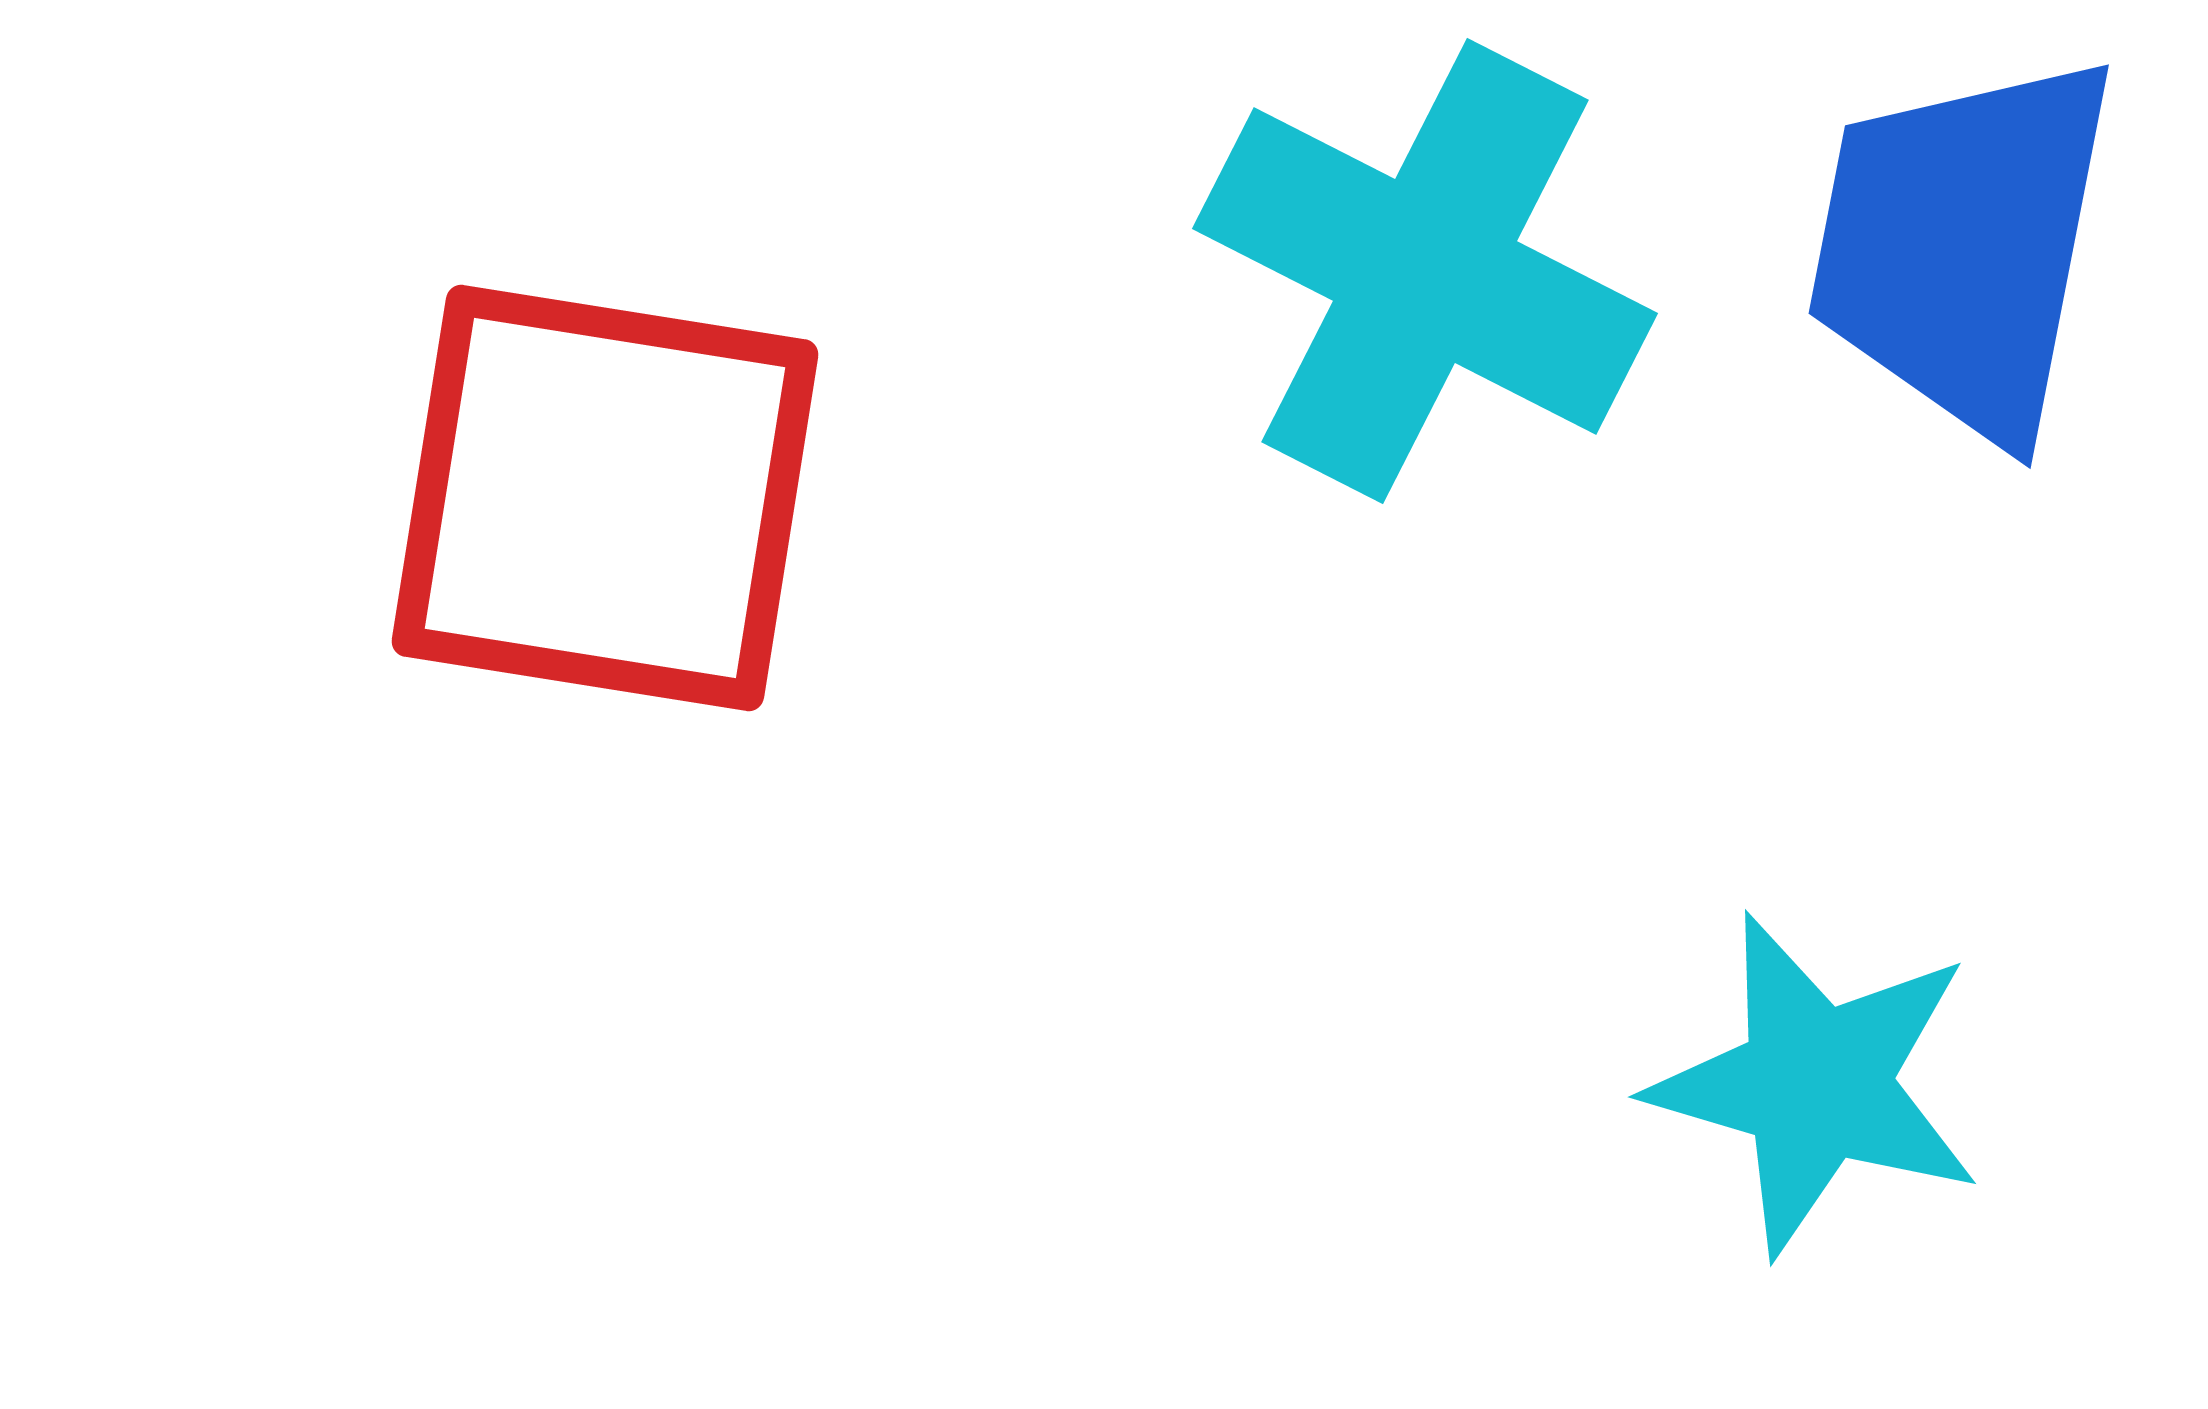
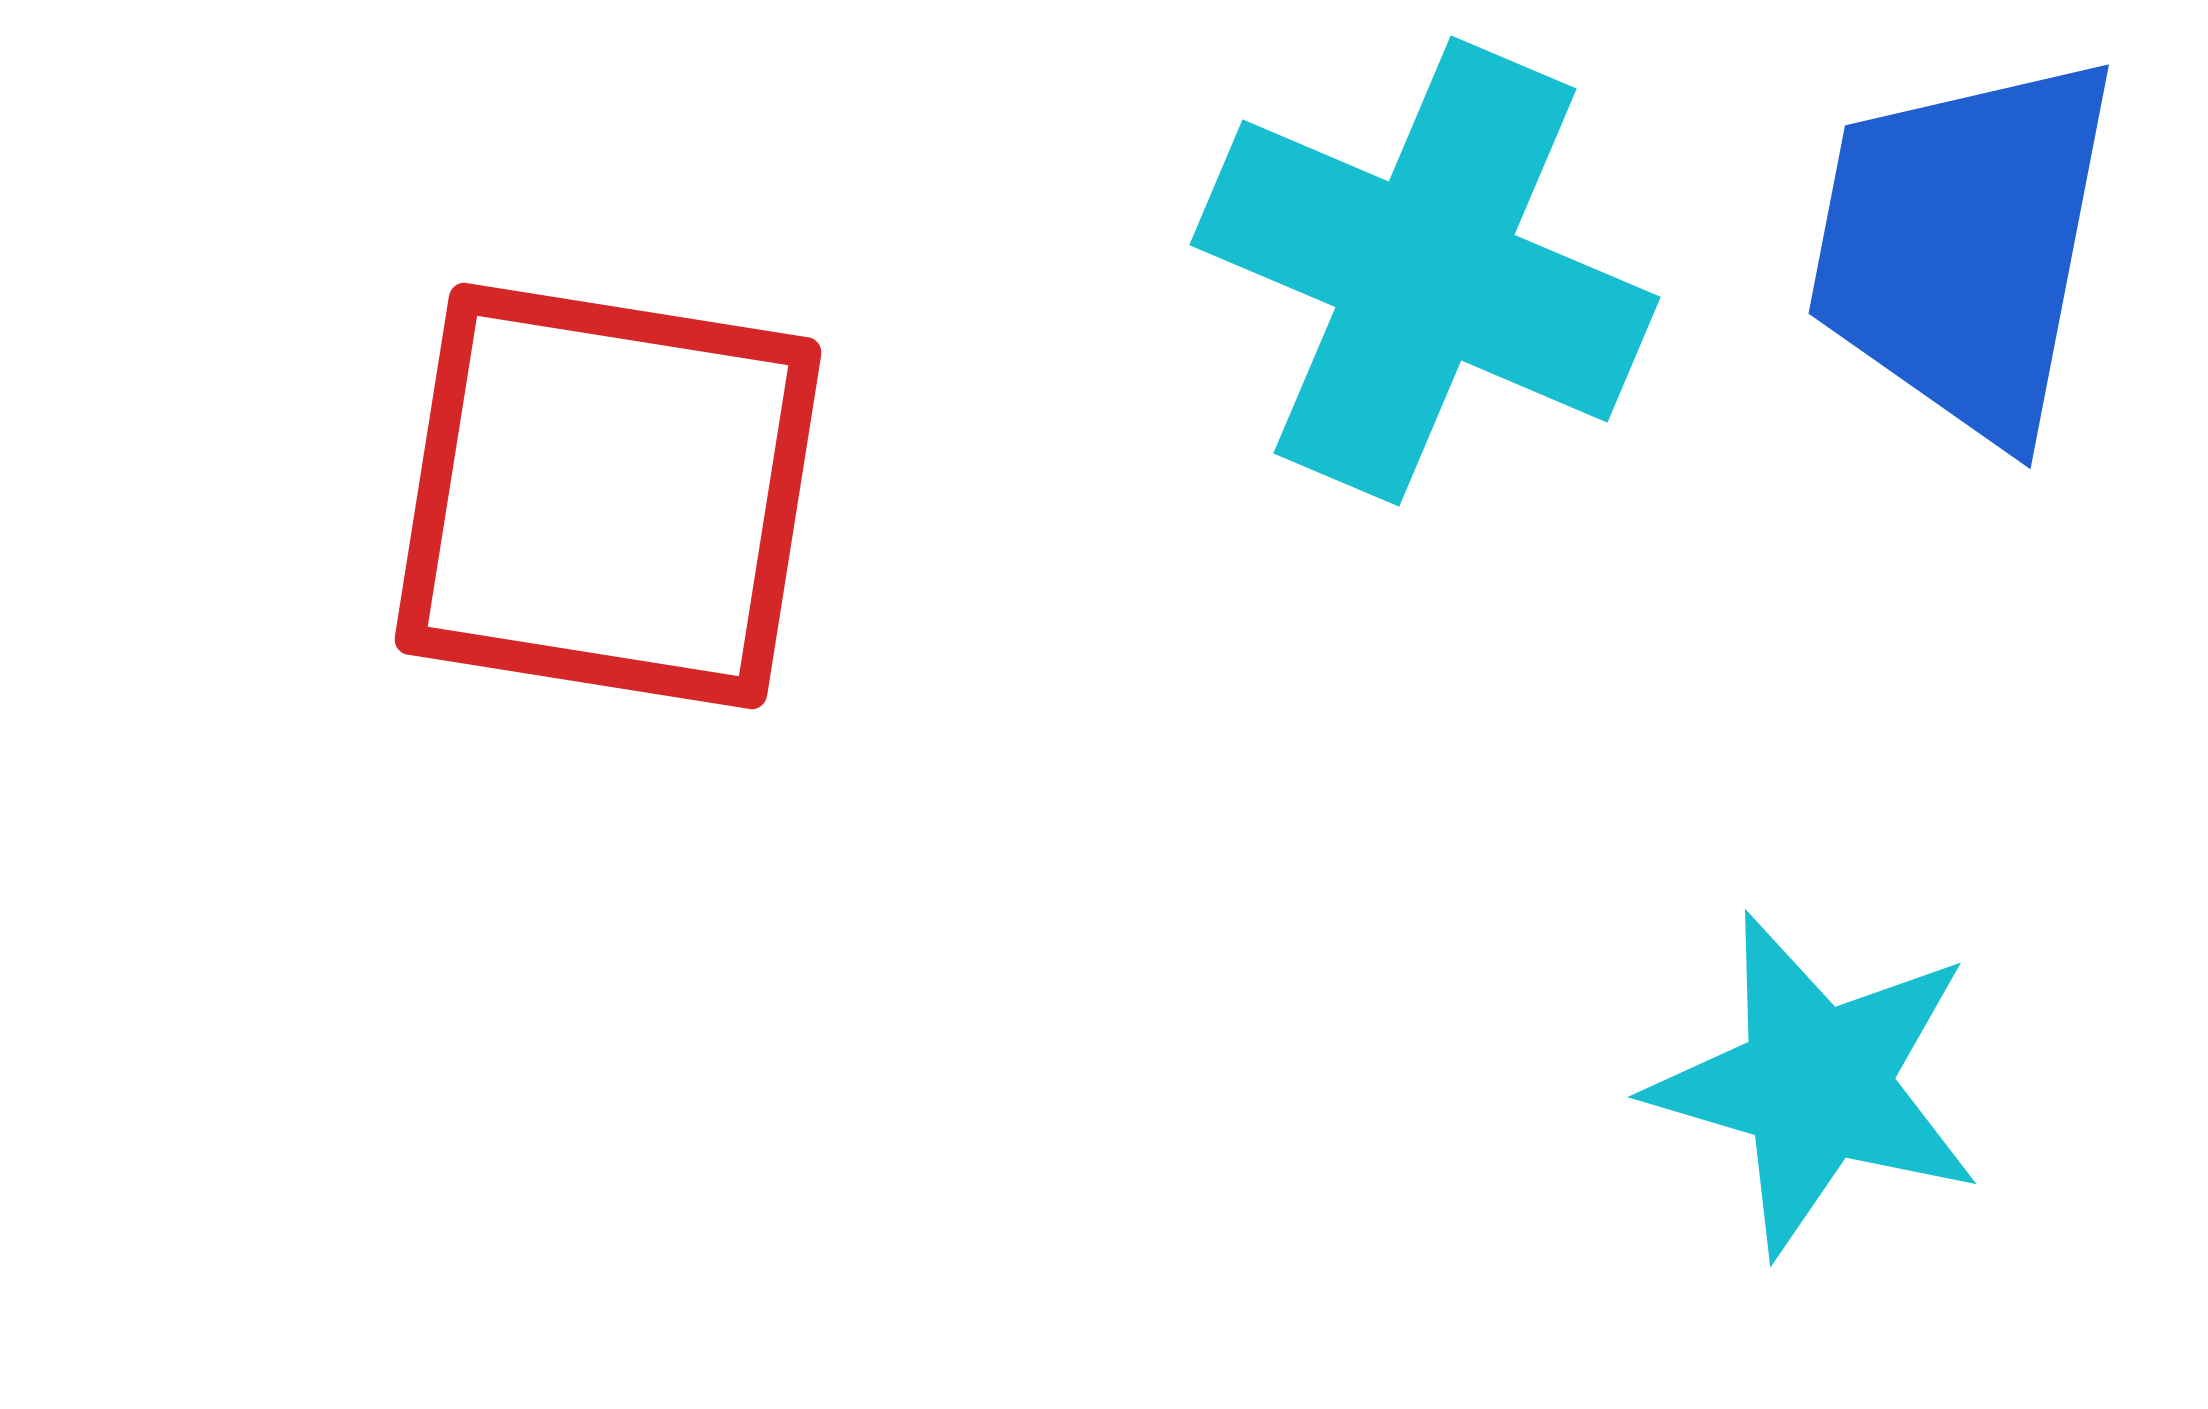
cyan cross: rotated 4 degrees counterclockwise
red square: moved 3 px right, 2 px up
